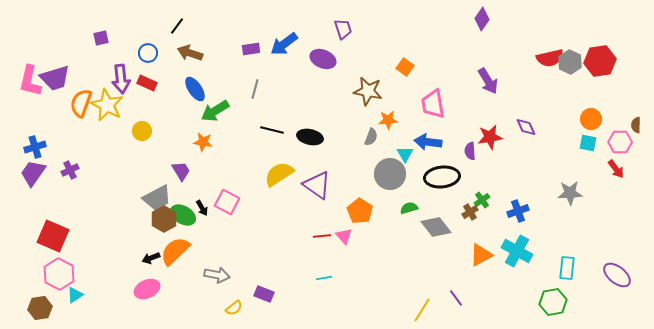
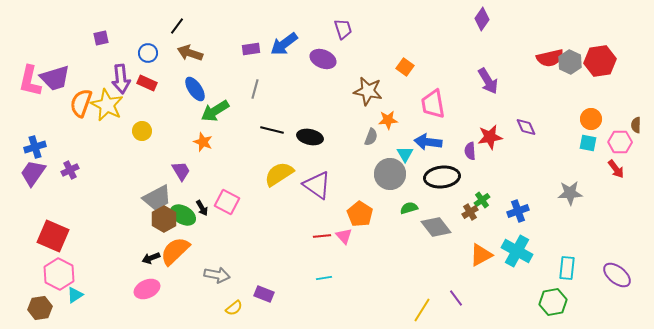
orange star at (203, 142): rotated 12 degrees clockwise
orange pentagon at (360, 211): moved 3 px down
